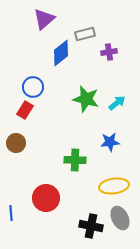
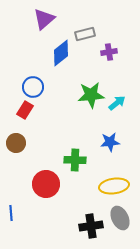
green star: moved 5 px right, 4 px up; rotated 20 degrees counterclockwise
red circle: moved 14 px up
black cross: rotated 20 degrees counterclockwise
